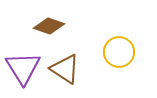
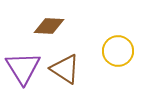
brown diamond: rotated 16 degrees counterclockwise
yellow circle: moved 1 px left, 1 px up
